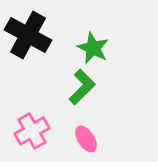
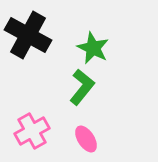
green L-shape: rotated 6 degrees counterclockwise
